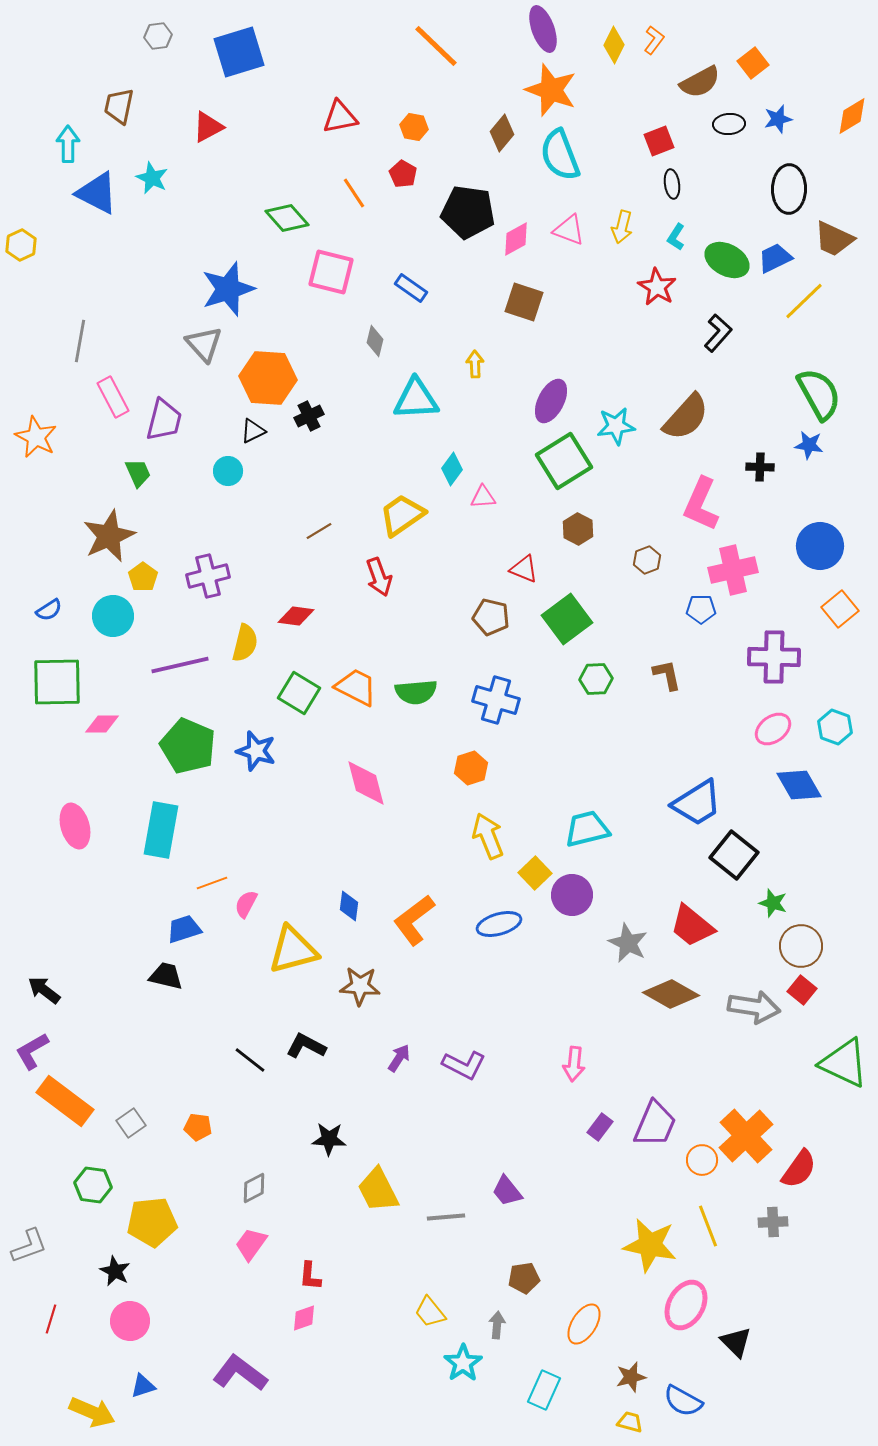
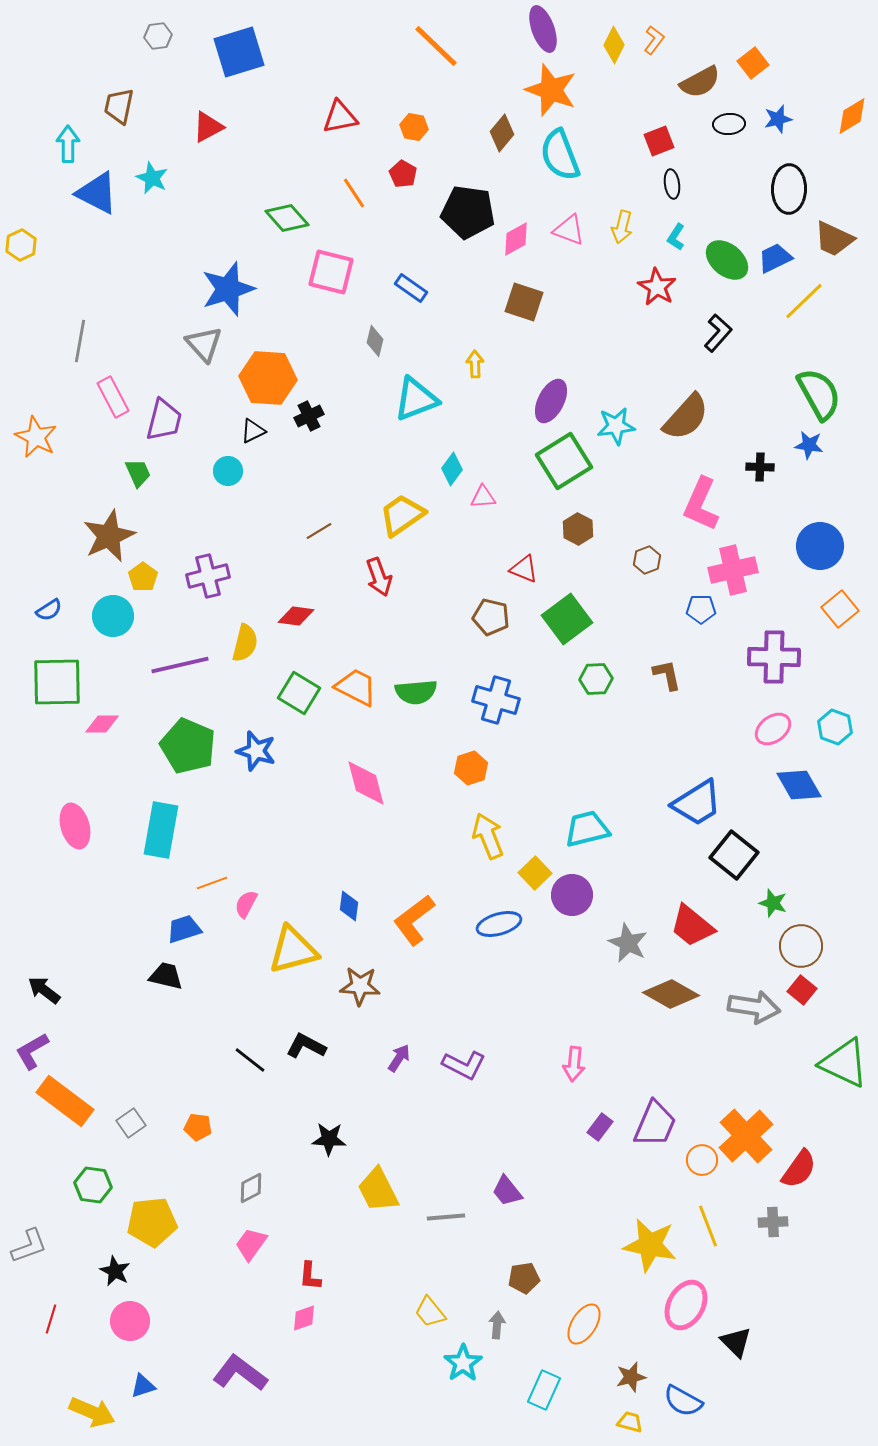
green ellipse at (727, 260): rotated 12 degrees clockwise
cyan triangle at (416, 399): rotated 18 degrees counterclockwise
gray diamond at (254, 1188): moved 3 px left
